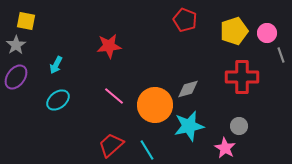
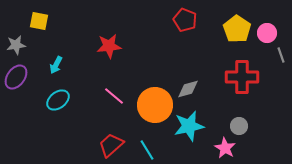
yellow square: moved 13 px right
yellow pentagon: moved 3 px right, 2 px up; rotated 20 degrees counterclockwise
gray star: rotated 24 degrees clockwise
